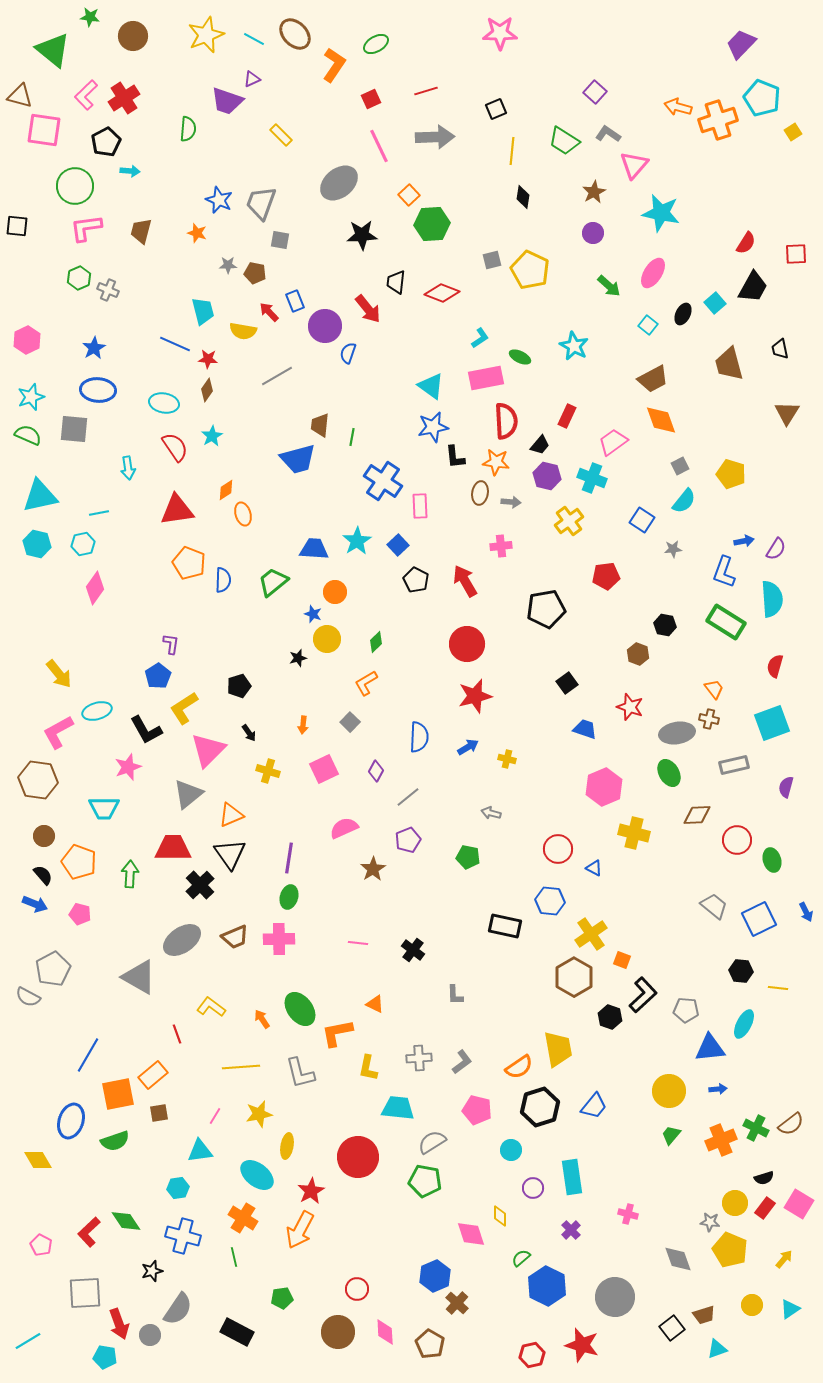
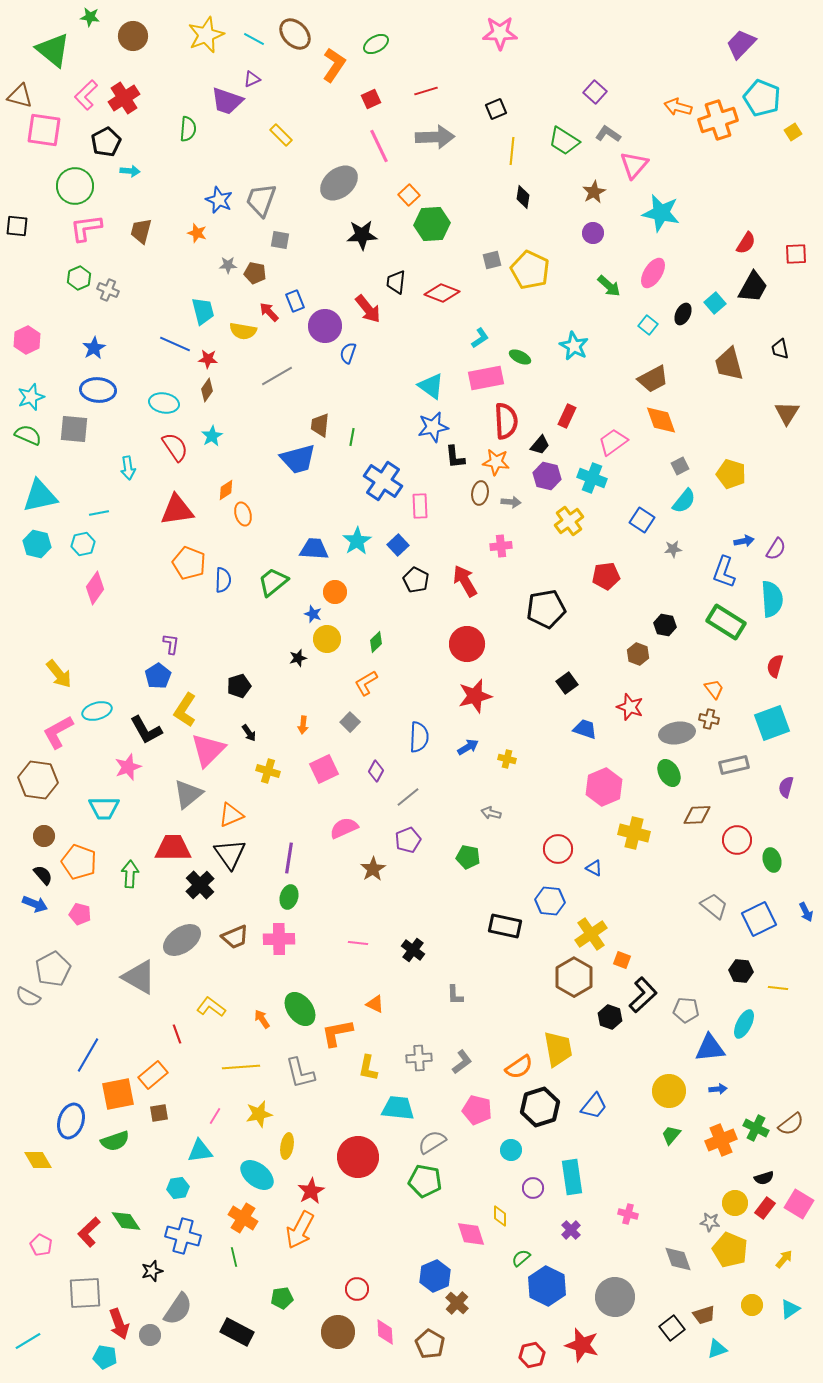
gray trapezoid at (261, 203): moved 3 px up
yellow L-shape at (184, 708): moved 1 px right, 2 px down; rotated 24 degrees counterclockwise
